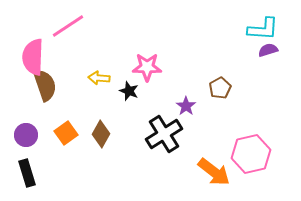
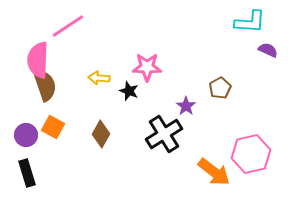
cyan L-shape: moved 13 px left, 7 px up
purple semicircle: rotated 42 degrees clockwise
pink semicircle: moved 5 px right, 3 px down
orange square: moved 13 px left, 6 px up; rotated 25 degrees counterclockwise
